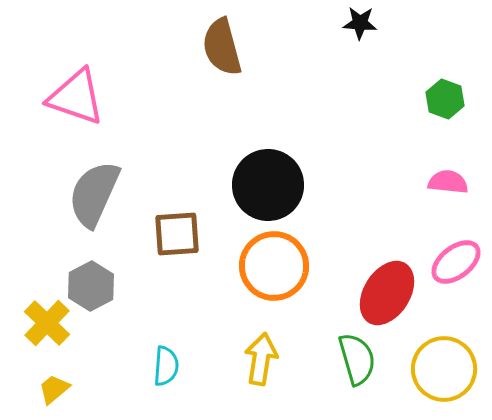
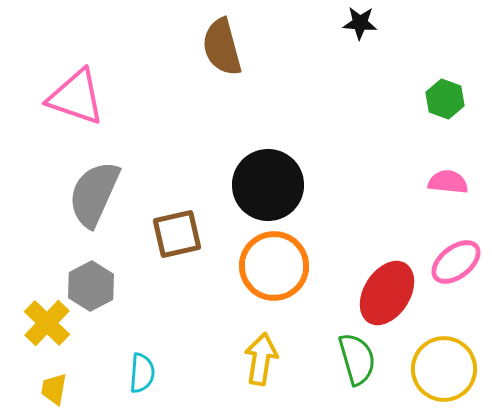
brown square: rotated 9 degrees counterclockwise
cyan semicircle: moved 24 px left, 7 px down
yellow trapezoid: rotated 40 degrees counterclockwise
